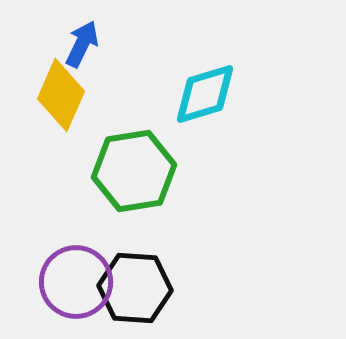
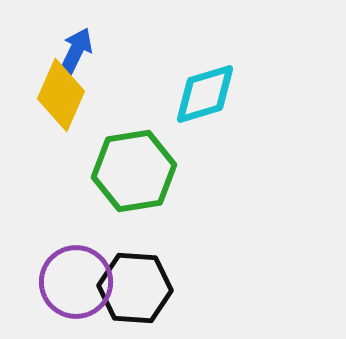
blue arrow: moved 6 px left, 7 px down
